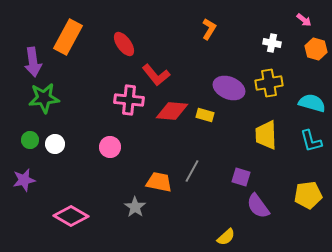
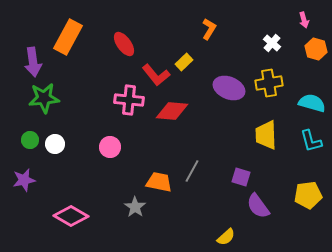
pink arrow: rotated 35 degrees clockwise
white cross: rotated 30 degrees clockwise
yellow rectangle: moved 21 px left, 53 px up; rotated 60 degrees counterclockwise
